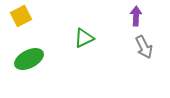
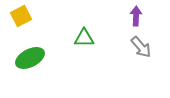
green triangle: rotated 25 degrees clockwise
gray arrow: moved 3 px left; rotated 15 degrees counterclockwise
green ellipse: moved 1 px right, 1 px up
